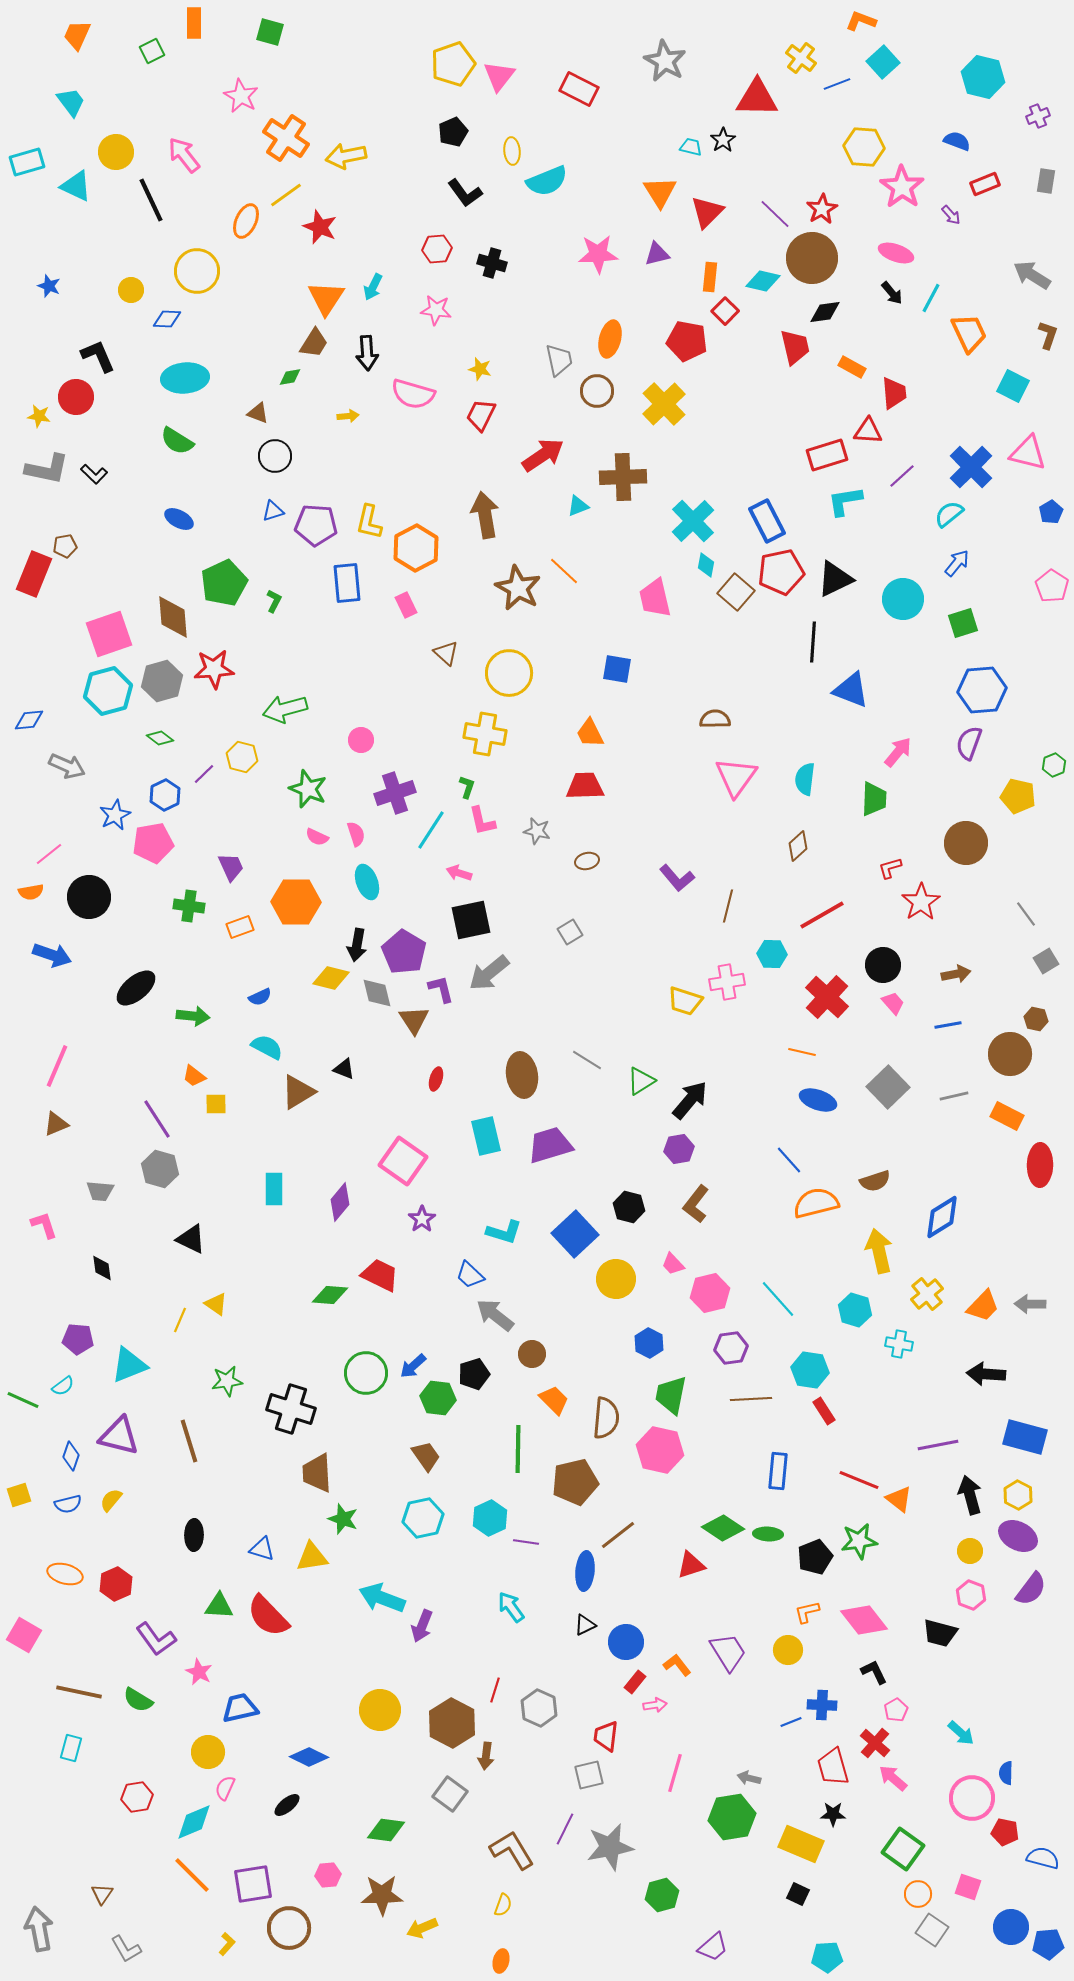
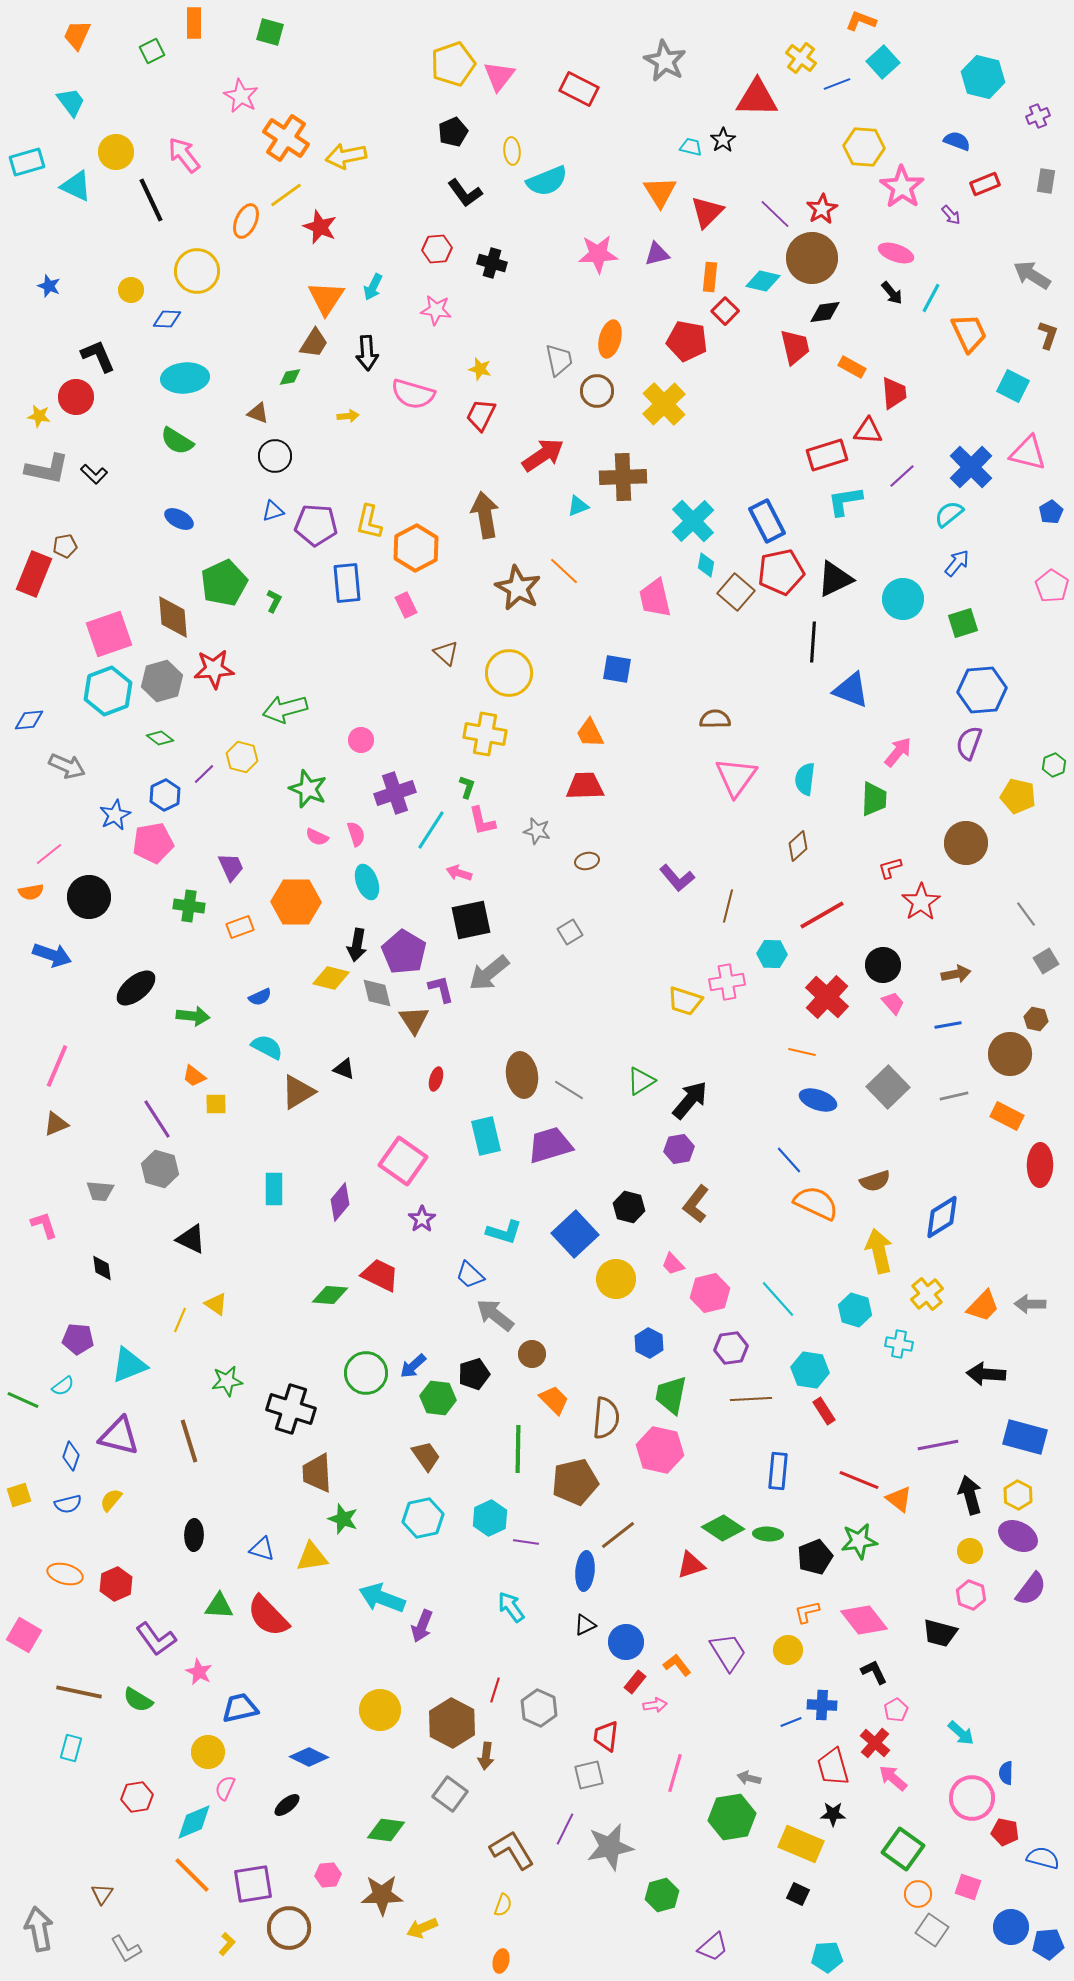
cyan hexagon at (108, 691): rotated 6 degrees counterclockwise
gray line at (587, 1060): moved 18 px left, 30 px down
orange semicircle at (816, 1203): rotated 39 degrees clockwise
